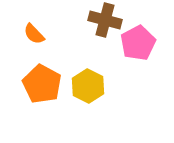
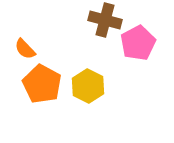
orange semicircle: moved 9 px left, 15 px down
